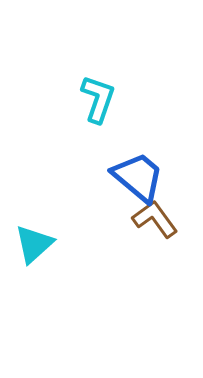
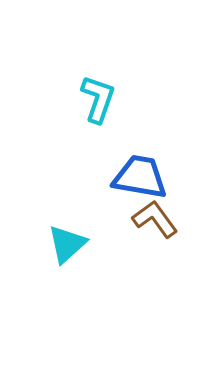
blue trapezoid: moved 2 px right; rotated 30 degrees counterclockwise
cyan triangle: moved 33 px right
